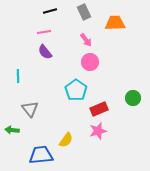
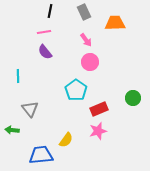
black line: rotated 64 degrees counterclockwise
